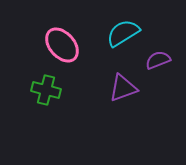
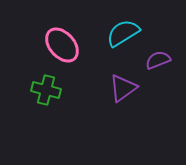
purple triangle: rotated 16 degrees counterclockwise
